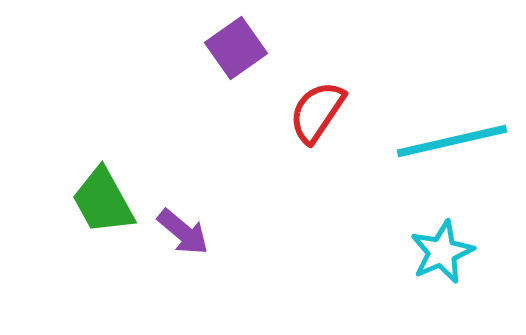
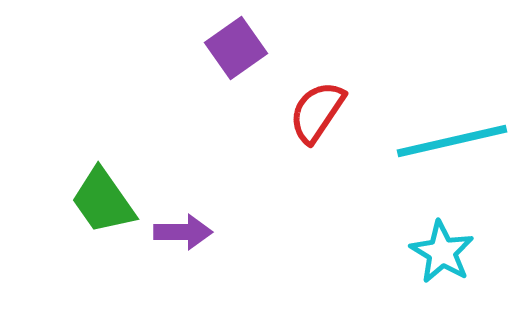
green trapezoid: rotated 6 degrees counterclockwise
purple arrow: rotated 40 degrees counterclockwise
cyan star: rotated 18 degrees counterclockwise
